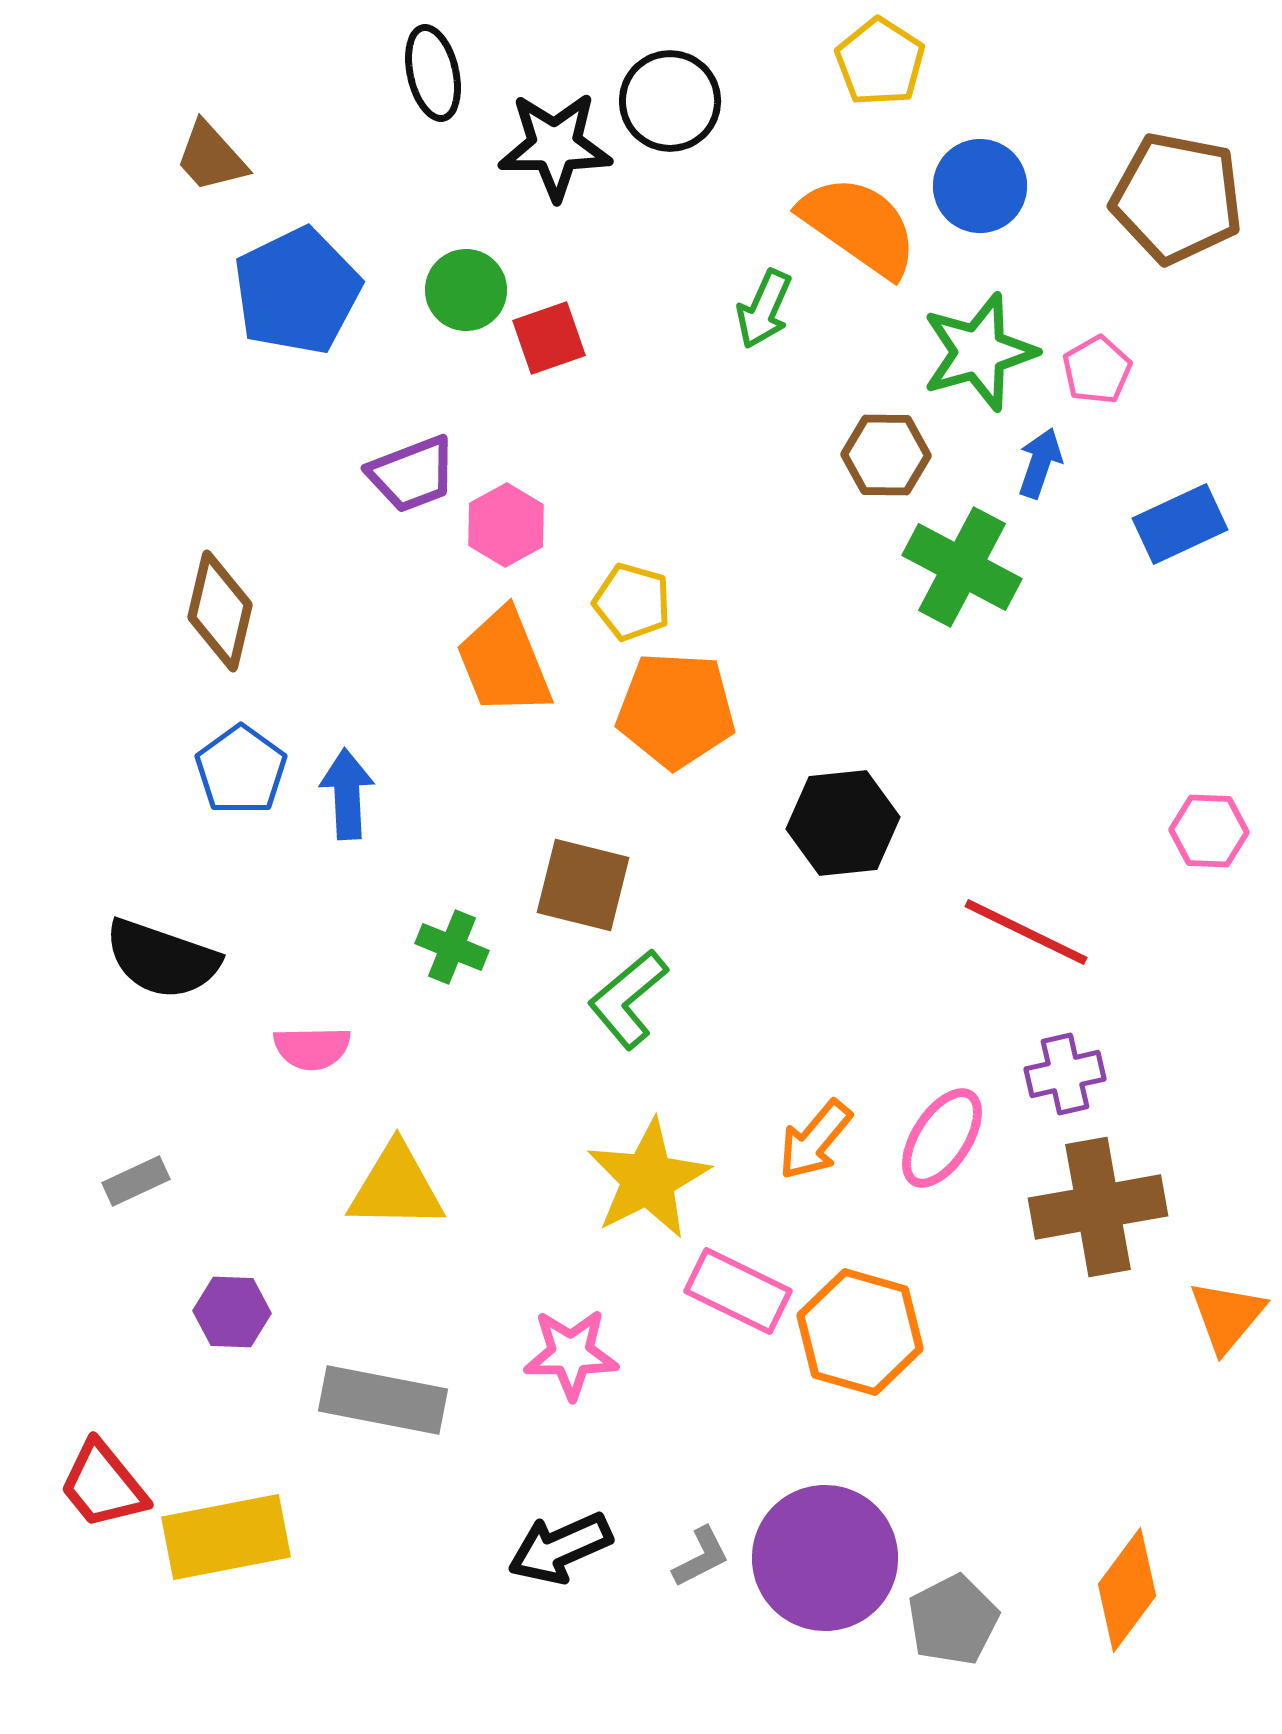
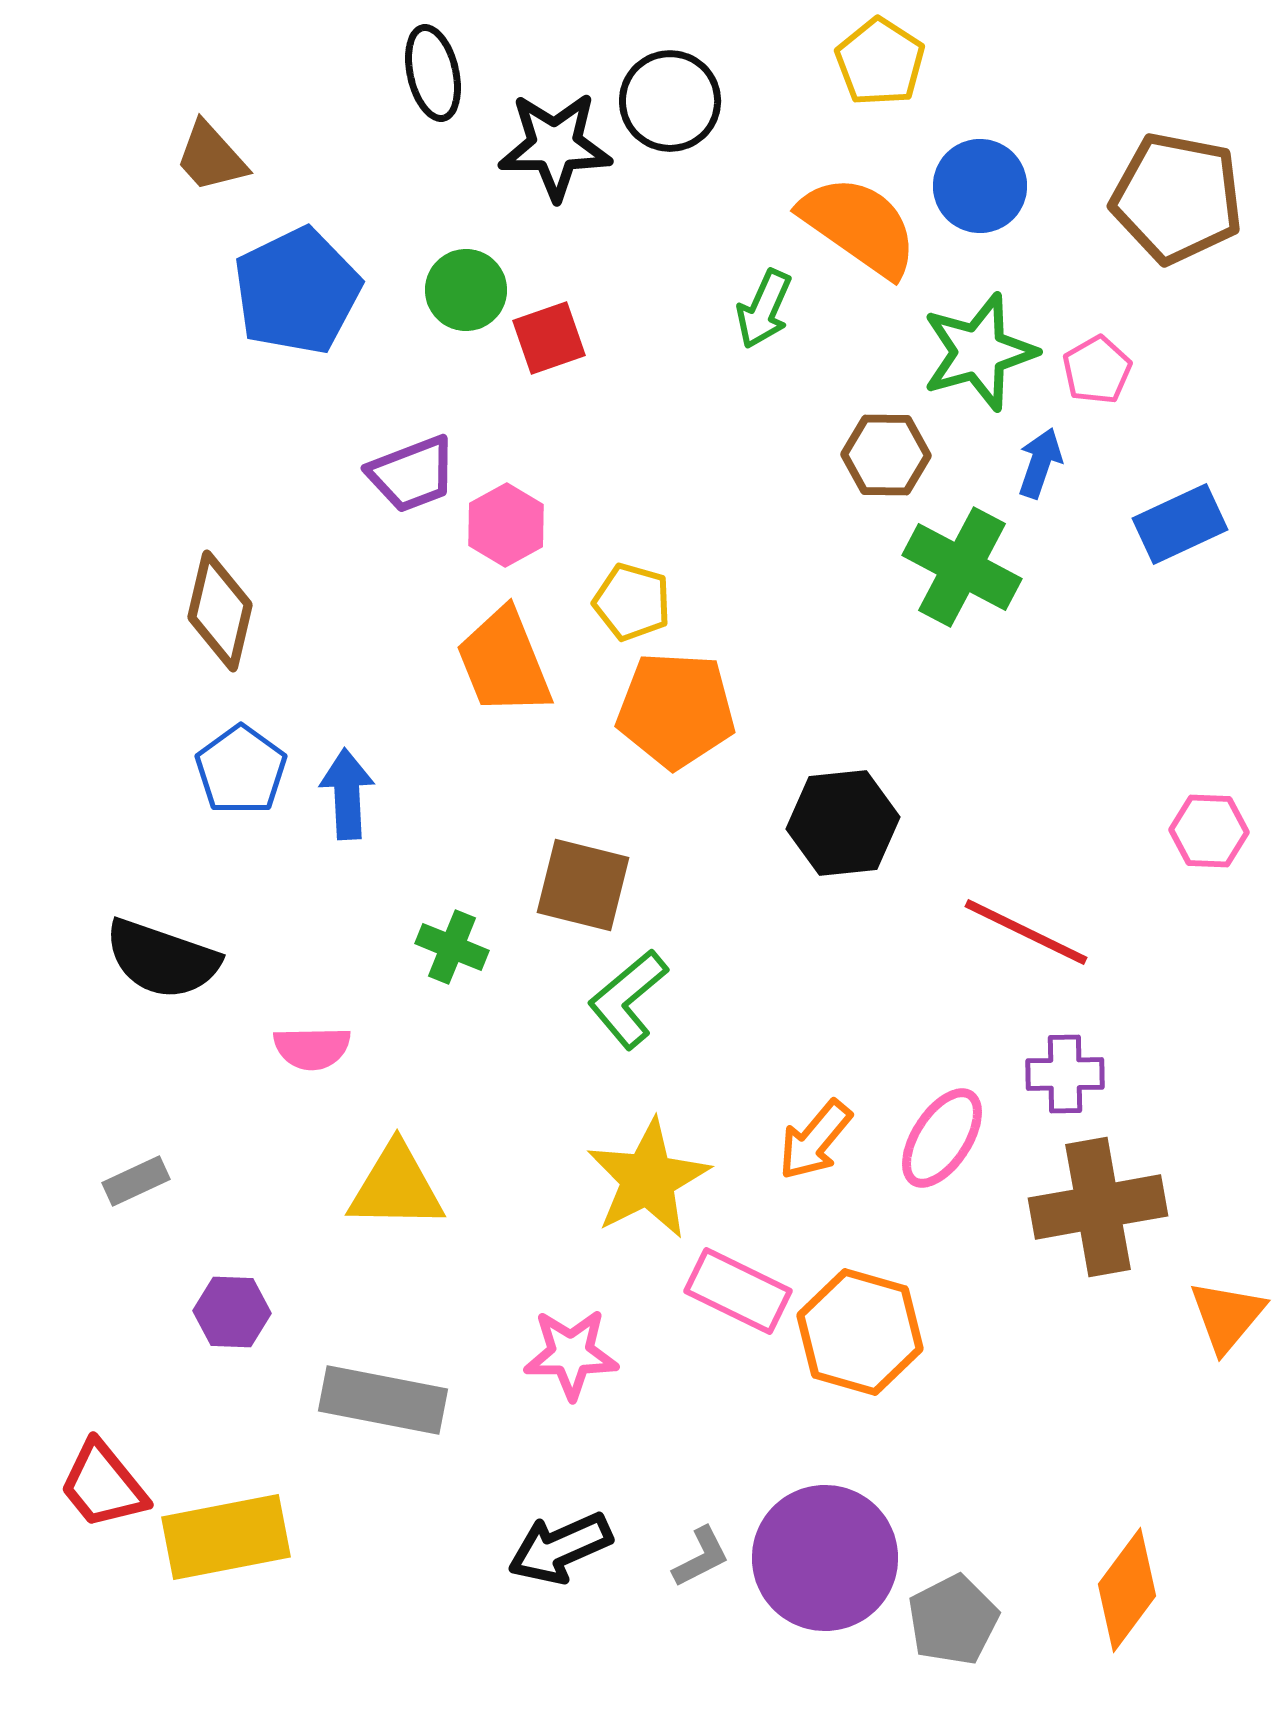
purple cross at (1065, 1074): rotated 12 degrees clockwise
